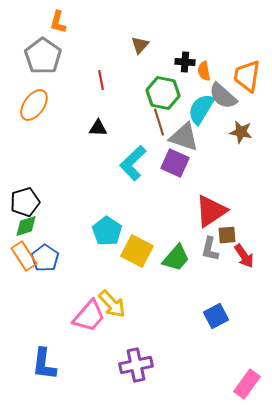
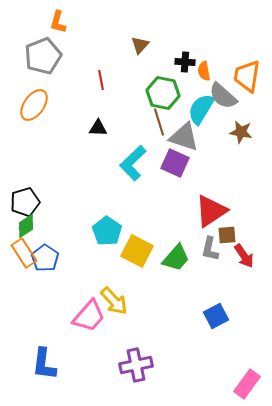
gray pentagon: rotated 15 degrees clockwise
green diamond: rotated 15 degrees counterclockwise
orange rectangle: moved 3 px up
yellow arrow: moved 2 px right, 3 px up
